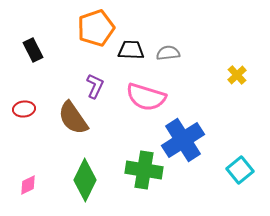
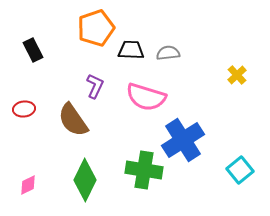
brown semicircle: moved 2 px down
